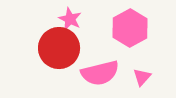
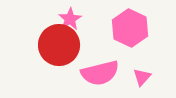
pink star: rotated 15 degrees clockwise
pink hexagon: rotated 6 degrees counterclockwise
red circle: moved 3 px up
